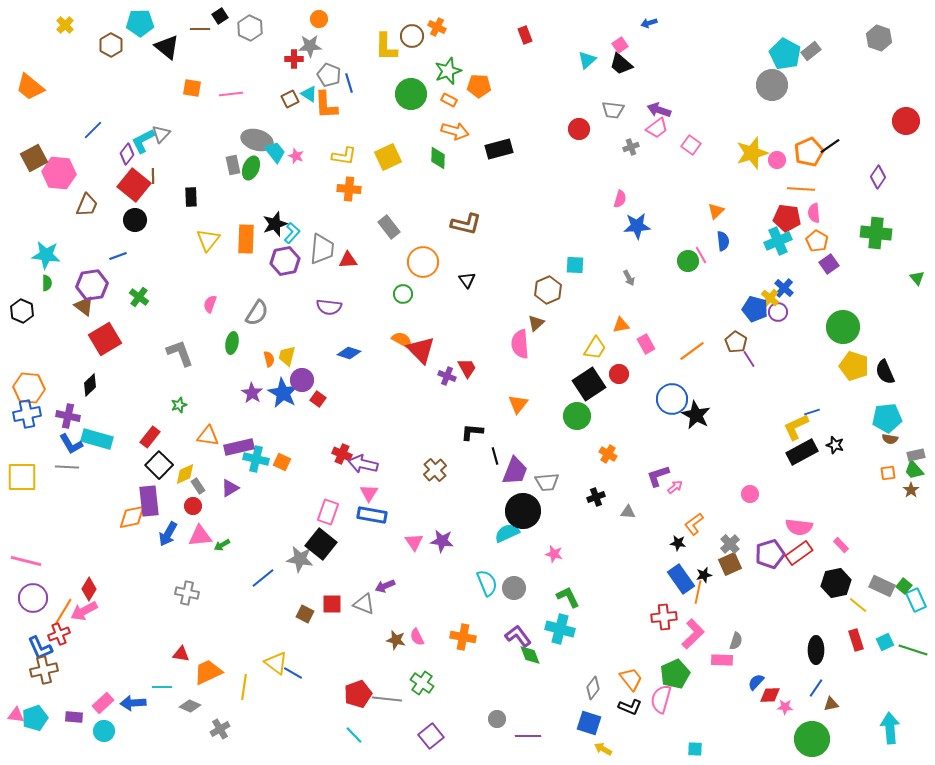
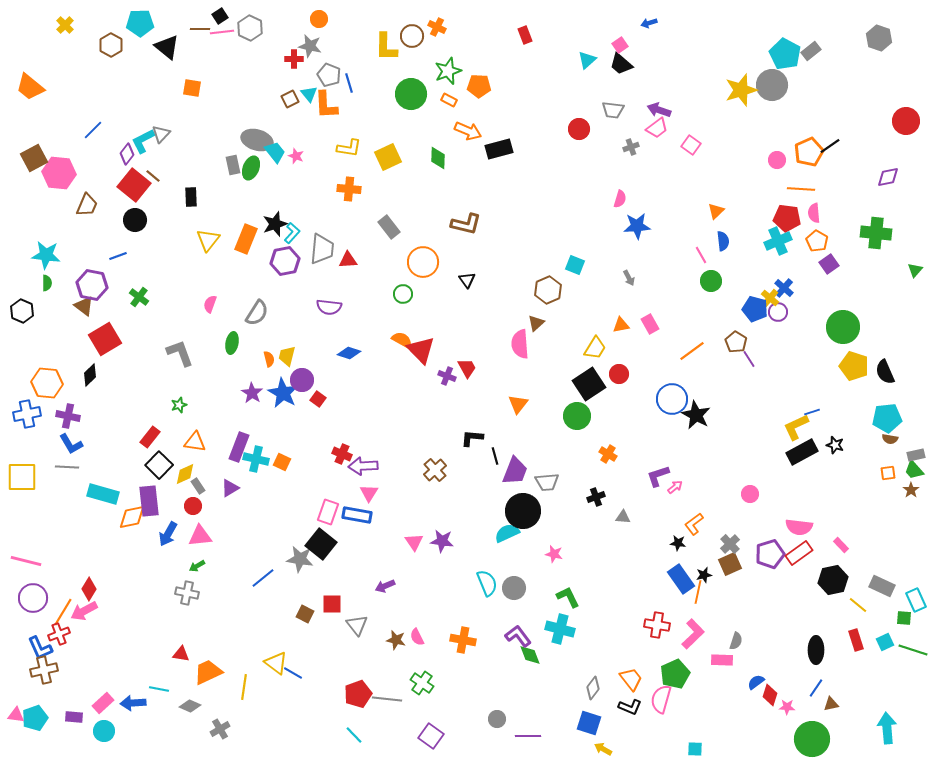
gray star at (310, 46): rotated 15 degrees clockwise
pink line at (231, 94): moved 9 px left, 62 px up
cyan triangle at (309, 94): rotated 18 degrees clockwise
orange arrow at (455, 131): moved 13 px right; rotated 8 degrees clockwise
yellow star at (752, 153): moved 11 px left, 63 px up
yellow L-shape at (344, 156): moved 5 px right, 8 px up
brown line at (153, 176): rotated 49 degrees counterclockwise
purple diamond at (878, 177): moved 10 px right; rotated 45 degrees clockwise
orange rectangle at (246, 239): rotated 20 degrees clockwise
green circle at (688, 261): moved 23 px right, 20 px down
cyan square at (575, 265): rotated 18 degrees clockwise
green triangle at (917, 278): moved 2 px left, 8 px up; rotated 21 degrees clockwise
purple hexagon at (92, 285): rotated 20 degrees clockwise
pink rectangle at (646, 344): moved 4 px right, 20 px up
black diamond at (90, 385): moved 10 px up
orange hexagon at (29, 388): moved 18 px right, 5 px up
black L-shape at (472, 432): moved 6 px down
orange triangle at (208, 436): moved 13 px left, 6 px down
cyan rectangle at (97, 439): moved 6 px right, 55 px down
purple rectangle at (239, 447): rotated 56 degrees counterclockwise
purple arrow at (363, 464): moved 2 px down; rotated 16 degrees counterclockwise
gray triangle at (628, 512): moved 5 px left, 5 px down
blue rectangle at (372, 515): moved 15 px left
green arrow at (222, 545): moved 25 px left, 21 px down
black hexagon at (836, 583): moved 3 px left, 3 px up
green square at (904, 586): moved 32 px down; rotated 35 degrees counterclockwise
gray triangle at (364, 604): moved 7 px left, 21 px down; rotated 30 degrees clockwise
red cross at (664, 617): moved 7 px left, 8 px down; rotated 15 degrees clockwise
orange cross at (463, 637): moved 3 px down
blue semicircle at (756, 682): rotated 12 degrees clockwise
cyan line at (162, 687): moved 3 px left, 2 px down; rotated 12 degrees clockwise
red diamond at (770, 695): rotated 70 degrees counterclockwise
pink star at (785, 707): moved 2 px right
cyan arrow at (890, 728): moved 3 px left
purple square at (431, 736): rotated 15 degrees counterclockwise
